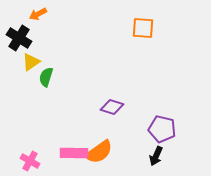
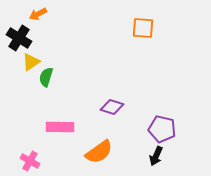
pink rectangle: moved 14 px left, 26 px up
